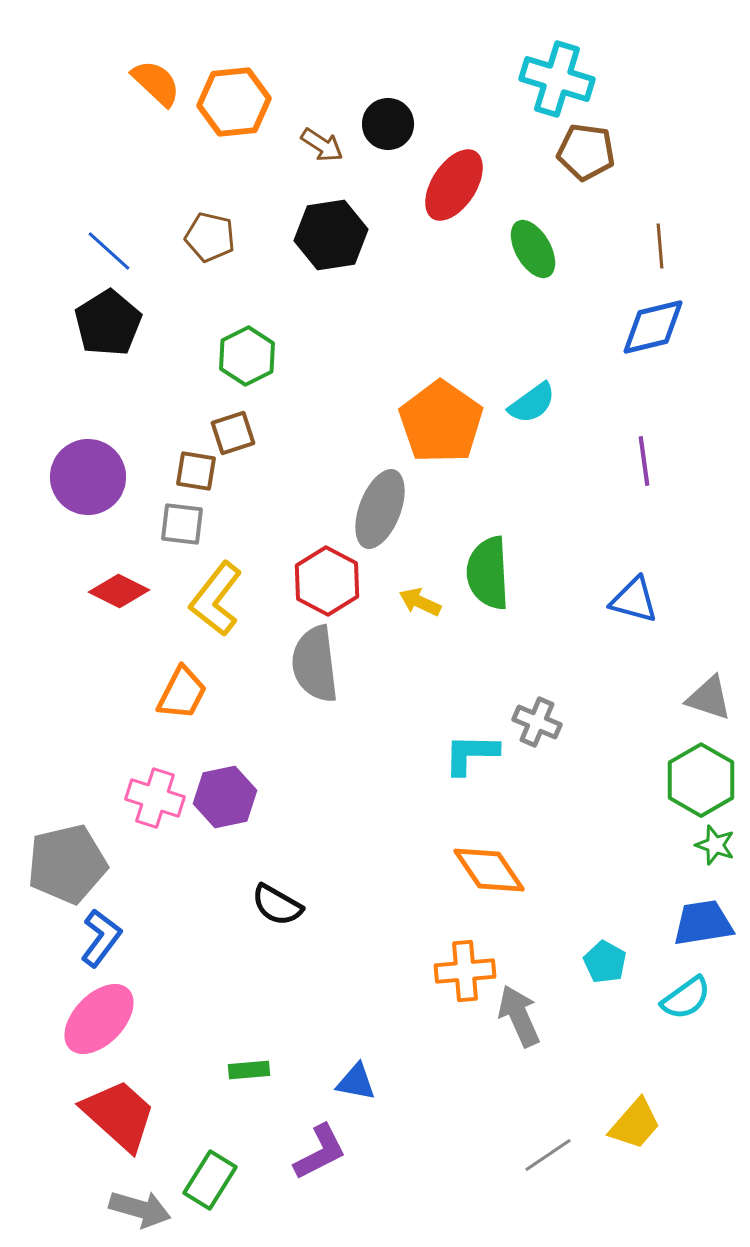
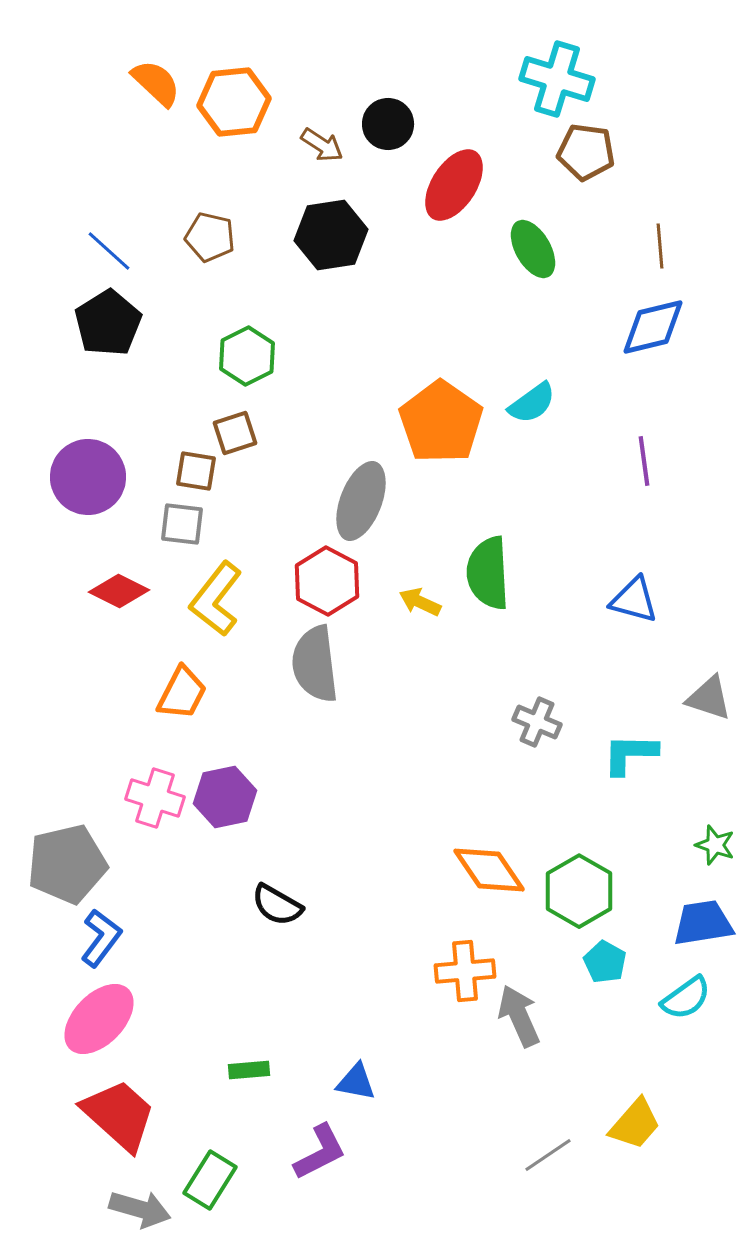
brown square at (233, 433): moved 2 px right
gray ellipse at (380, 509): moved 19 px left, 8 px up
cyan L-shape at (471, 754): moved 159 px right
green hexagon at (701, 780): moved 122 px left, 111 px down
